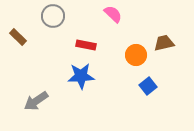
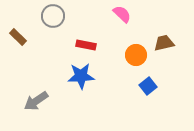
pink semicircle: moved 9 px right
